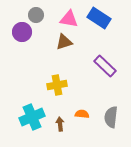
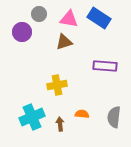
gray circle: moved 3 px right, 1 px up
purple rectangle: rotated 40 degrees counterclockwise
gray semicircle: moved 3 px right
